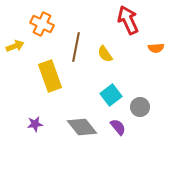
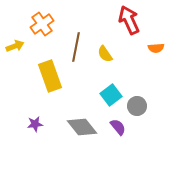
red arrow: moved 1 px right
orange cross: rotated 30 degrees clockwise
gray circle: moved 3 px left, 1 px up
